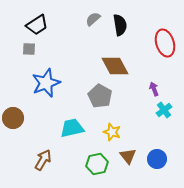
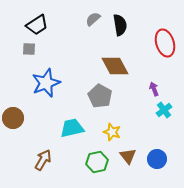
green hexagon: moved 2 px up
